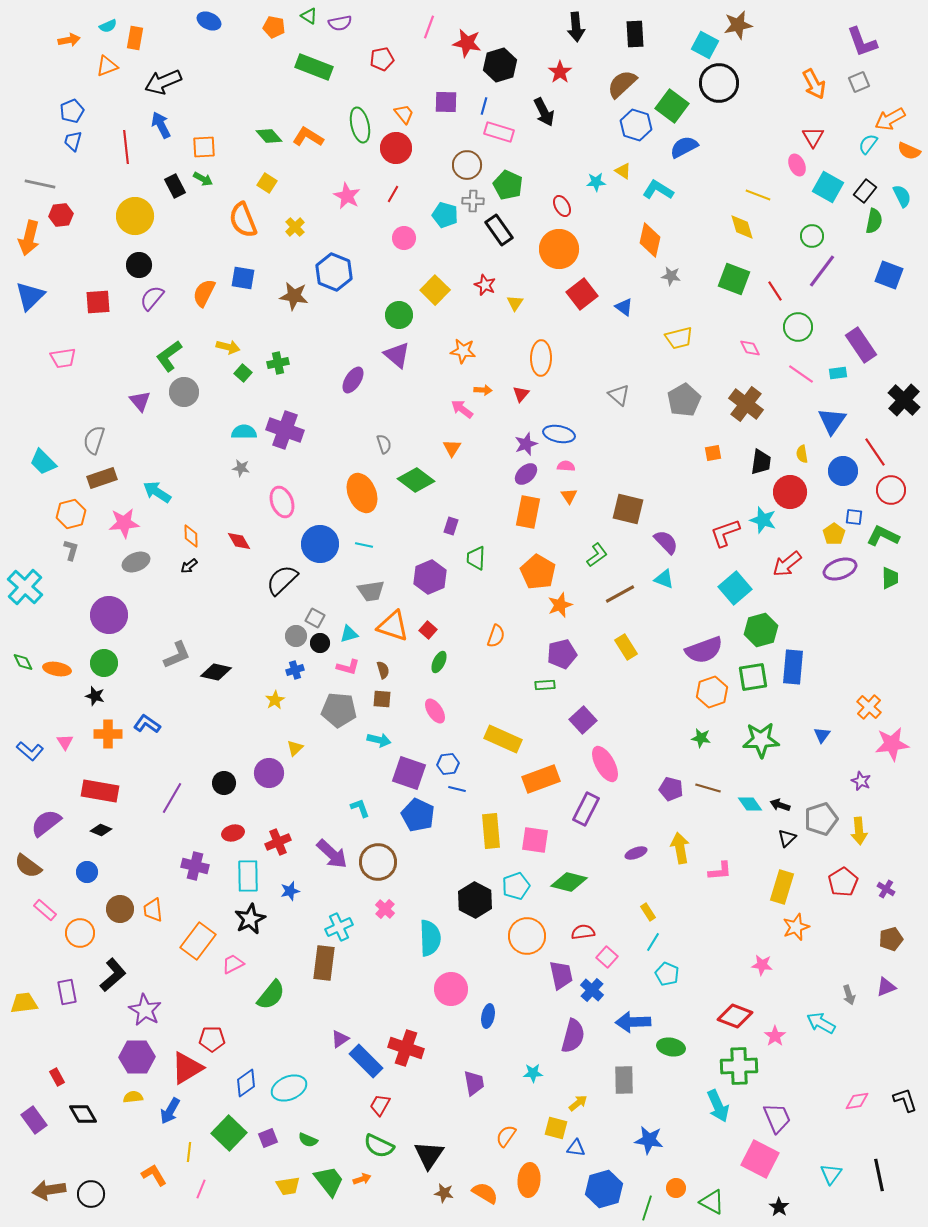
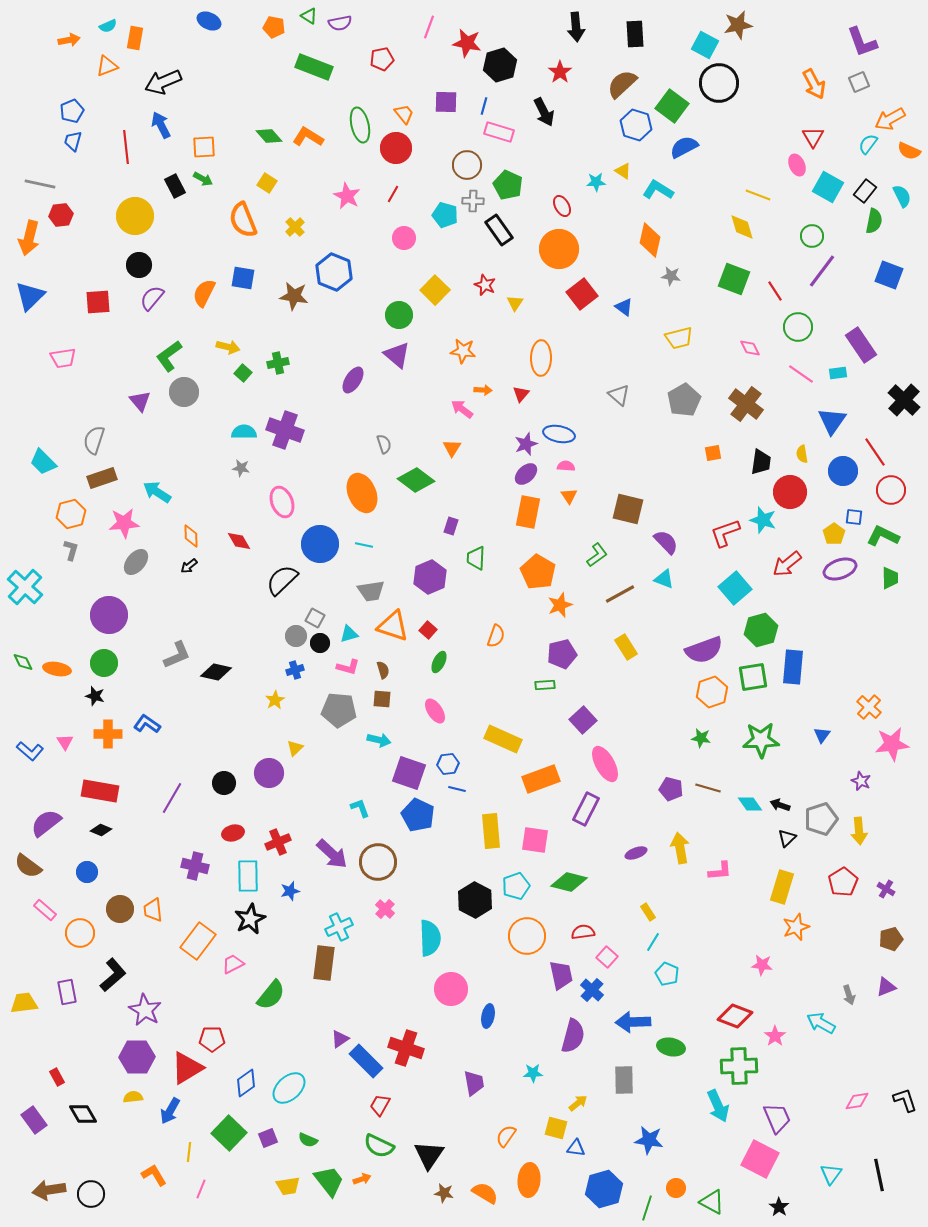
gray ellipse at (136, 562): rotated 28 degrees counterclockwise
cyan ellipse at (289, 1088): rotated 20 degrees counterclockwise
